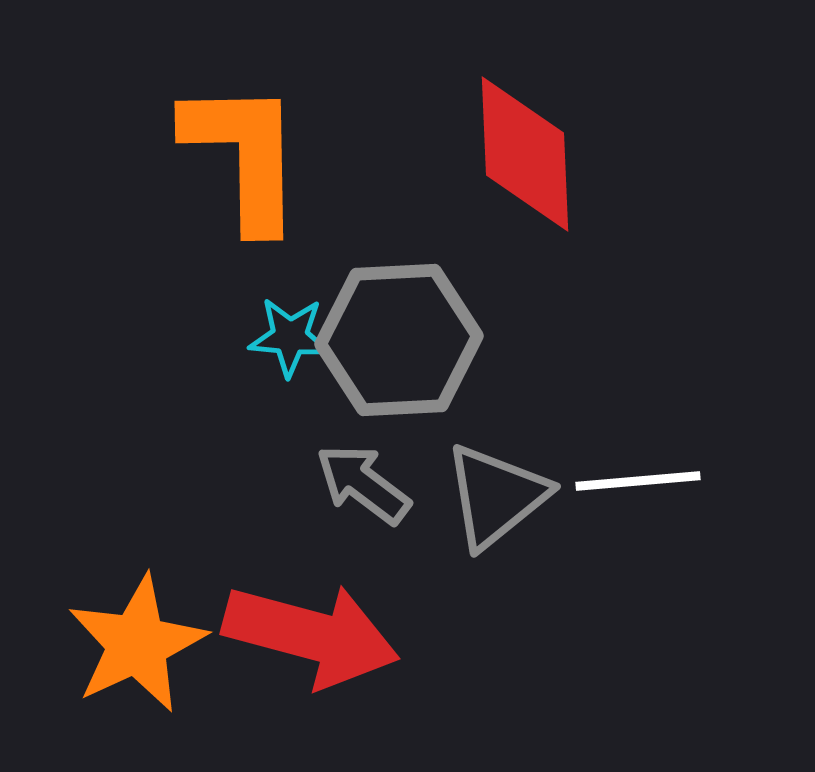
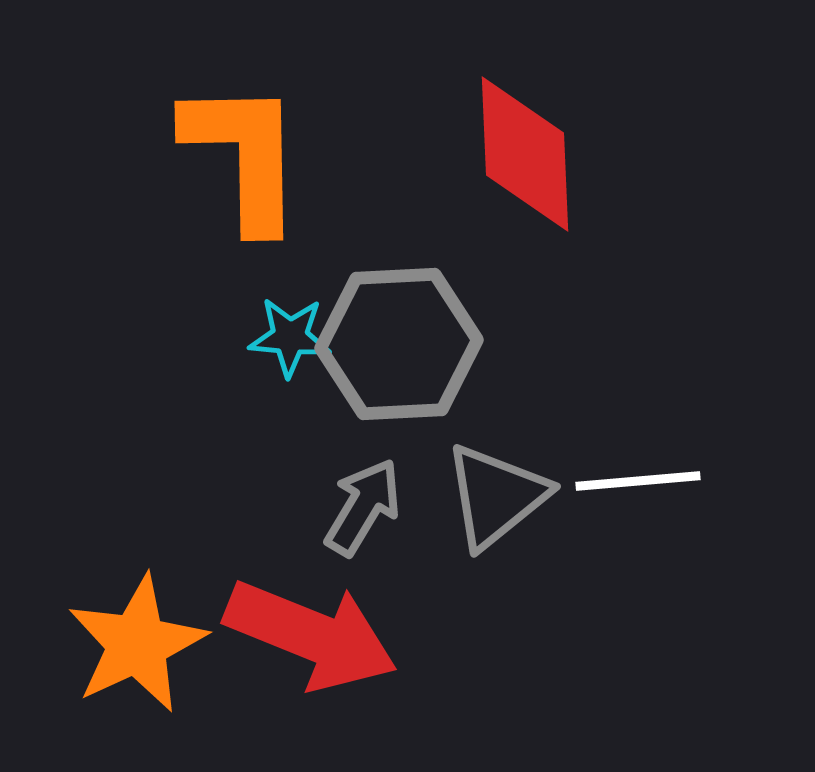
gray hexagon: moved 4 px down
gray arrow: moved 23 px down; rotated 84 degrees clockwise
red arrow: rotated 7 degrees clockwise
